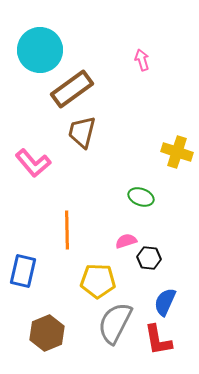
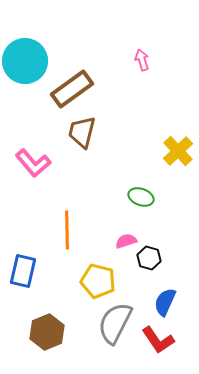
cyan circle: moved 15 px left, 11 px down
yellow cross: moved 1 px right, 1 px up; rotated 28 degrees clockwise
black hexagon: rotated 10 degrees clockwise
yellow pentagon: rotated 12 degrees clockwise
brown hexagon: moved 1 px up
red L-shape: rotated 24 degrees counterclockwise
